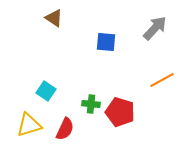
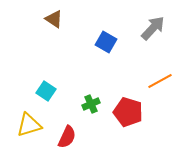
brown triangle: moved 1 px down
gray arrow: moved 2 px left
blue square: rotated 25 degrees clockwise
orange line: moved 2 px left, 1 px down
green cross: rotated 30 degrees counterclockwise
red pentagon: moved 8 px right
red semicircle: moved 2 px right, 8 px down
